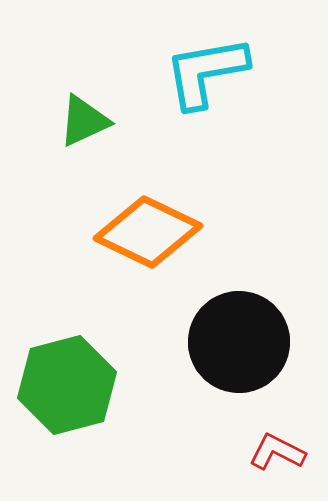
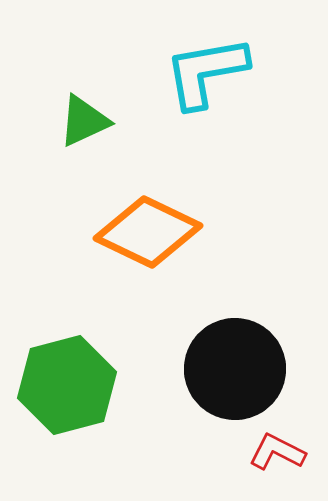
black circle: moved 4 px left, 27 px down
